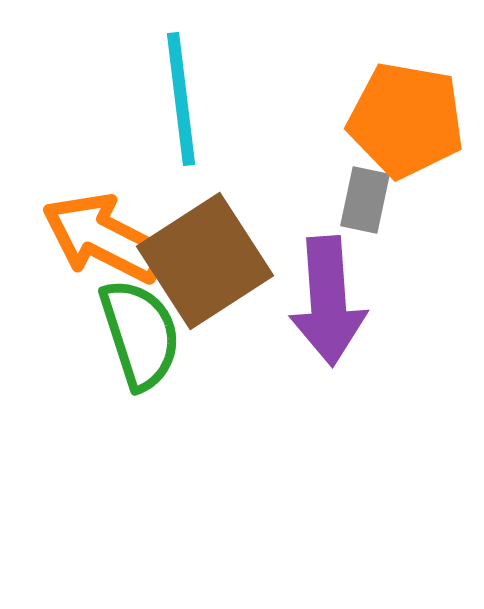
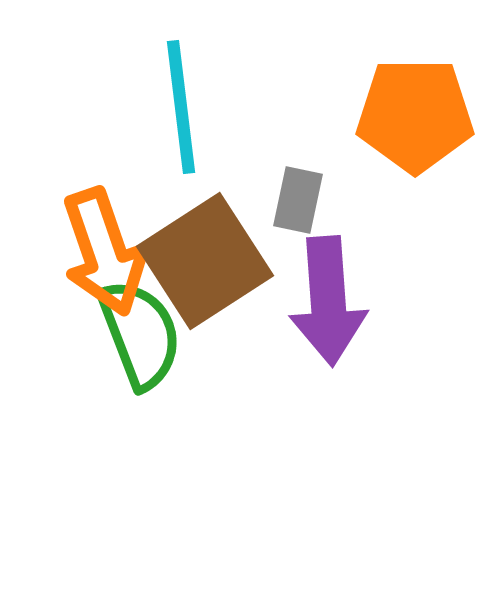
cyan line: moved 8 px down
orange pentagon: moved 9 px right, 5 px up; rotated 10 degrees counterclockwise
gray rectangle: moved 67 px left
orange arrow: moved 14 px down; rotated 136 degrees counterclockwise
green semicircle: rotated 3 degrees counterclockwise
